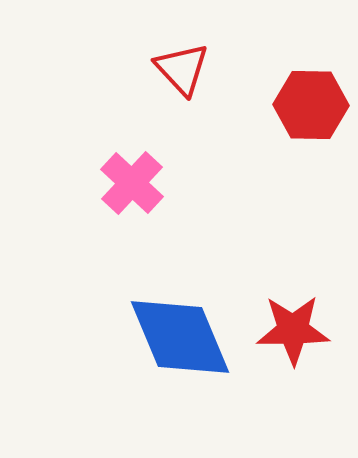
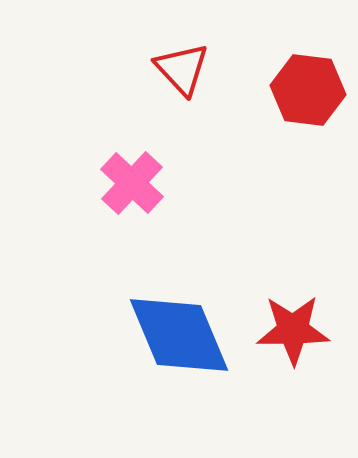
red hexagon: moved 3 px left, 15 px up; rotated 6 degrees clockwise
blue diamond: moved 1 px left, 2 px up
